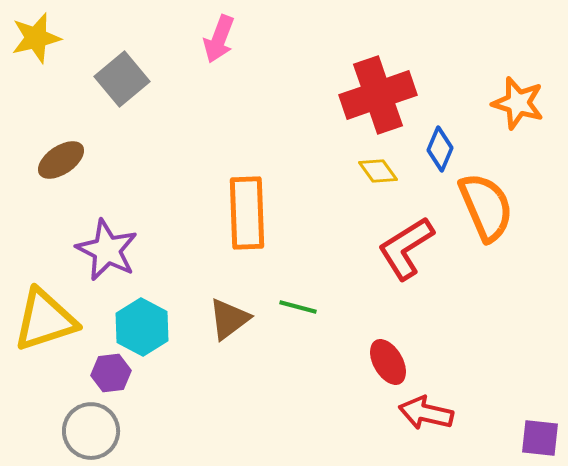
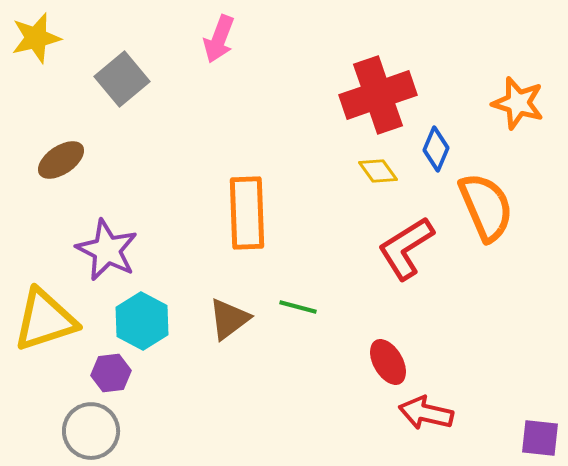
blue diamond: moved 4 px left
cyan hexagon: moved 6 px up
